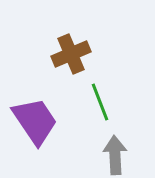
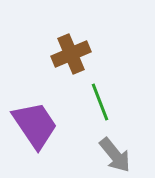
purple trapezoid: moved 4 px down
gray arrow: rotated 144 degrees clockwise
